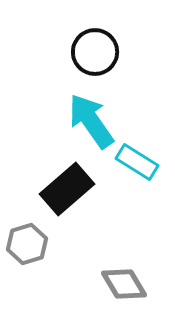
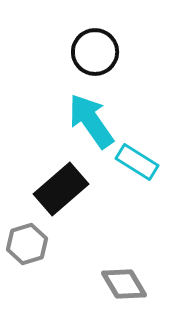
black rectangle: moved 6 px left
